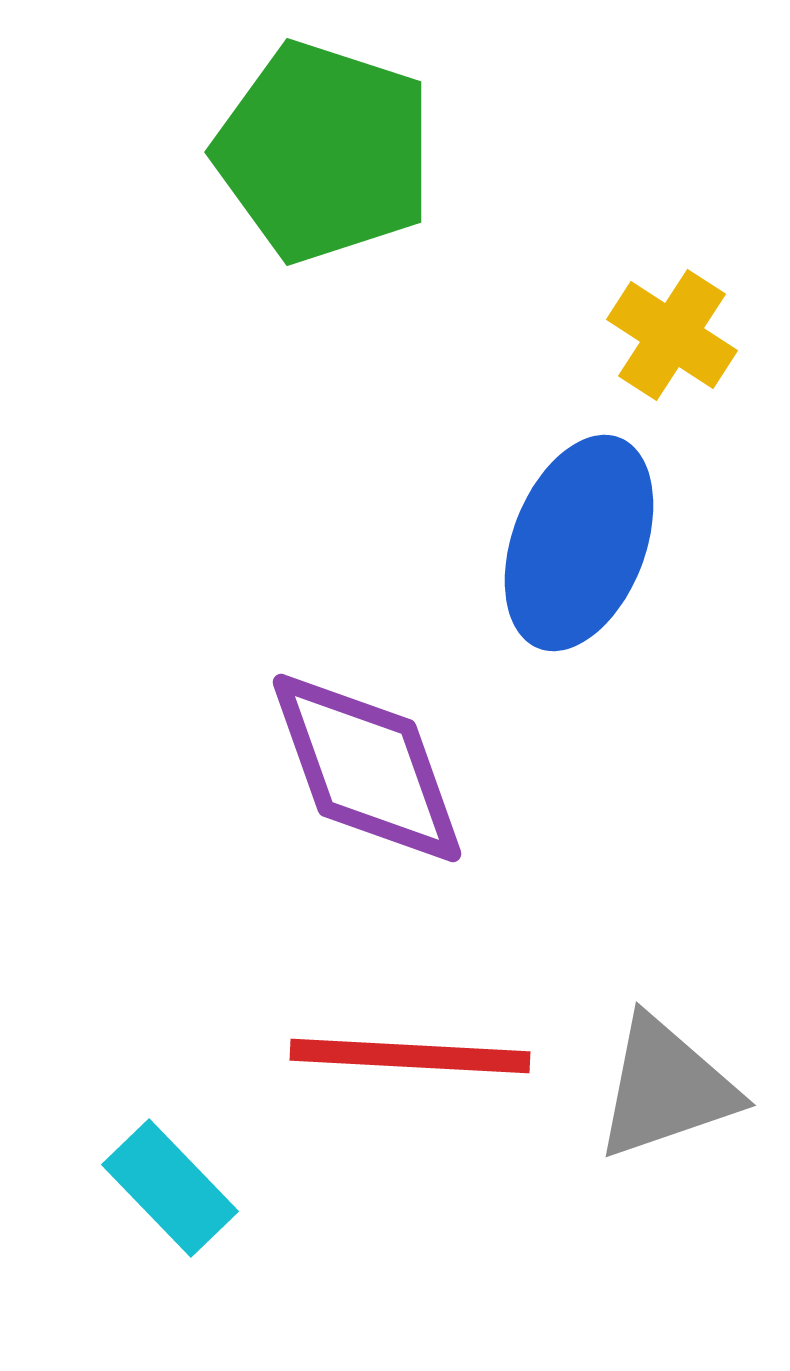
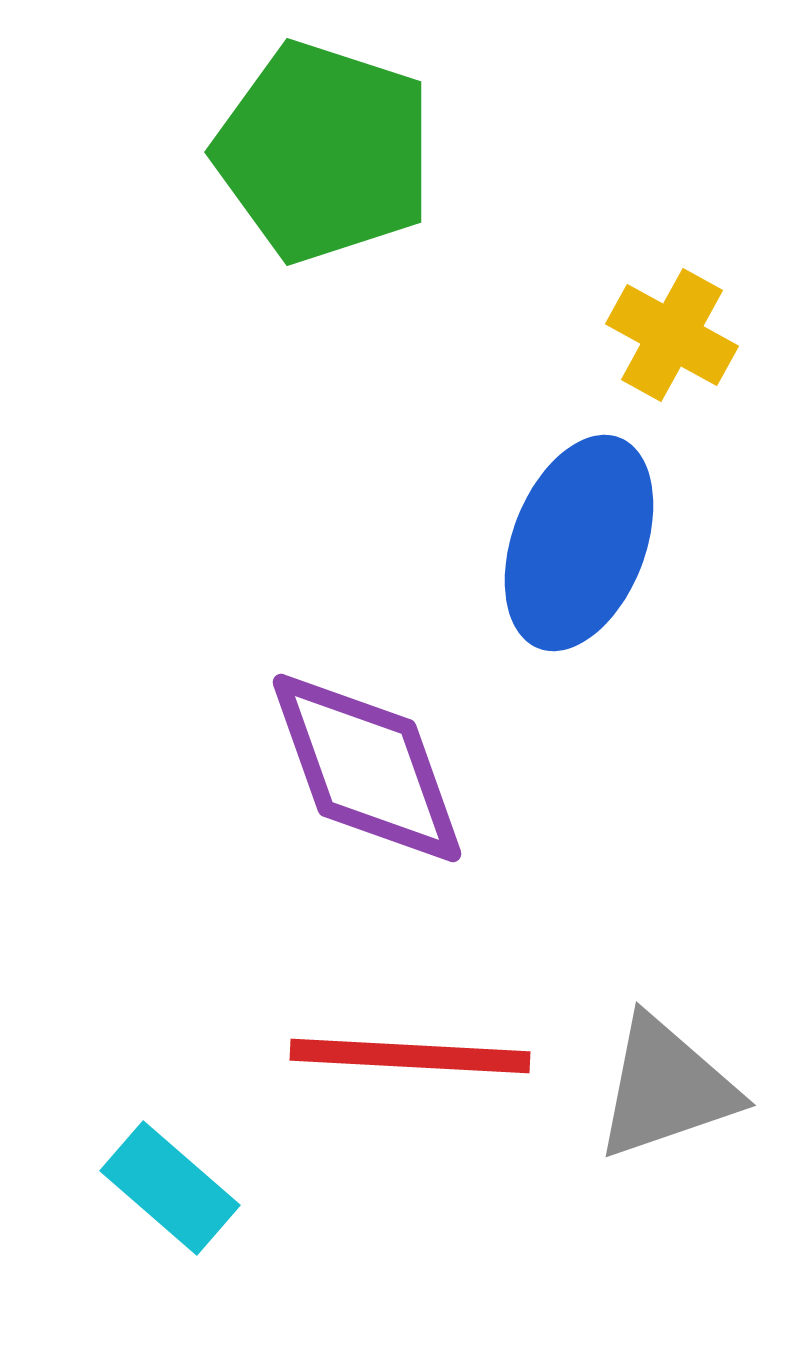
yellow cross: rotated 4 degrees counterclockwise
cyan rectangle: rotated 5 degrees counterclockwise
